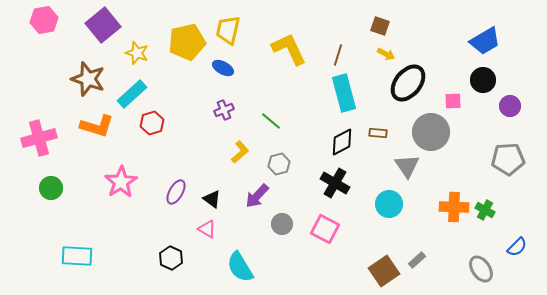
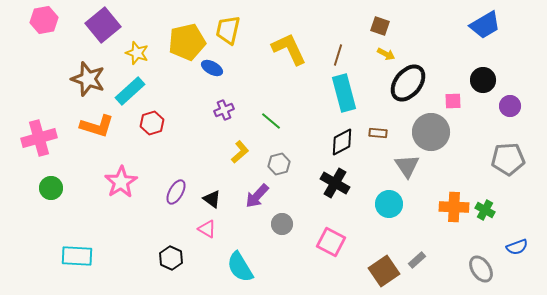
blue trapezoid at (485, 41): moved 16 px up
blue ellipse at (223, 68): moved 11 px left
cyan rectangle at (132, 94): moved 2 px left, 3 px up
pink square at (325, 229): moved 6 px right, 13 px down
blue semicircle at (517, 247): rotated 25 degrees clockwise
